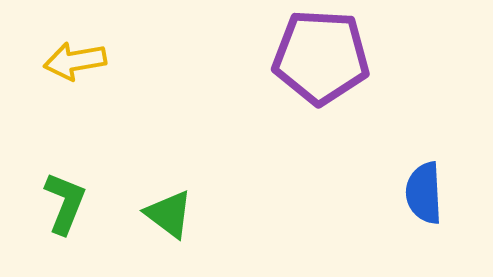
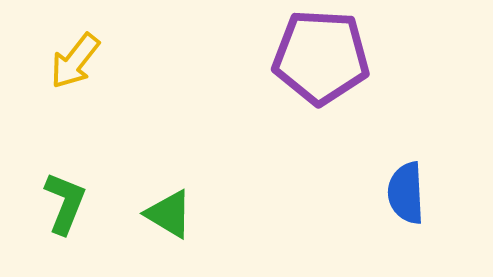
yellow arrow: rotated 42 degrees counterclockwise
blue semicircle: moved 18 px left
green triangle: rotated 6 degrees counterclockwise
